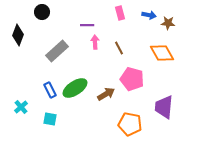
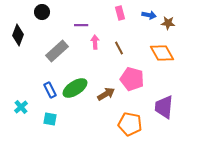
purple line: moved 6 px left
